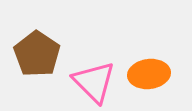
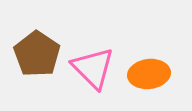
pink triangle: moved 1 px left, 14 px up
